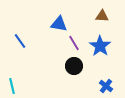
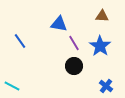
cyan line: rotated 49 degrees counterclockwise
